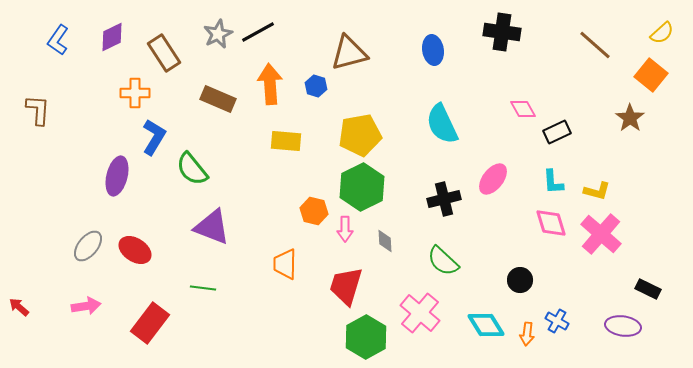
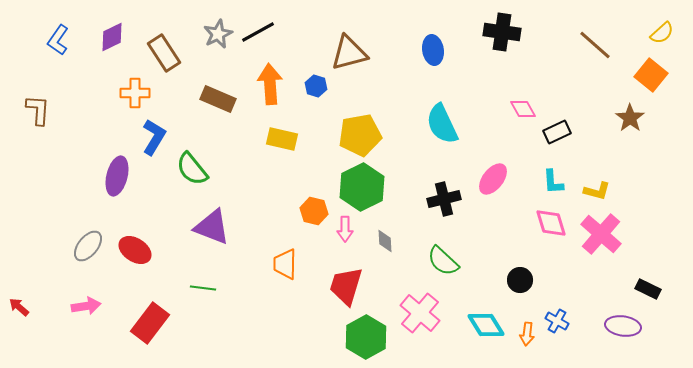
yellow rectangle at (286, 141): moved 4 px left, 2 px up; rotated 8 degrees clockwise
